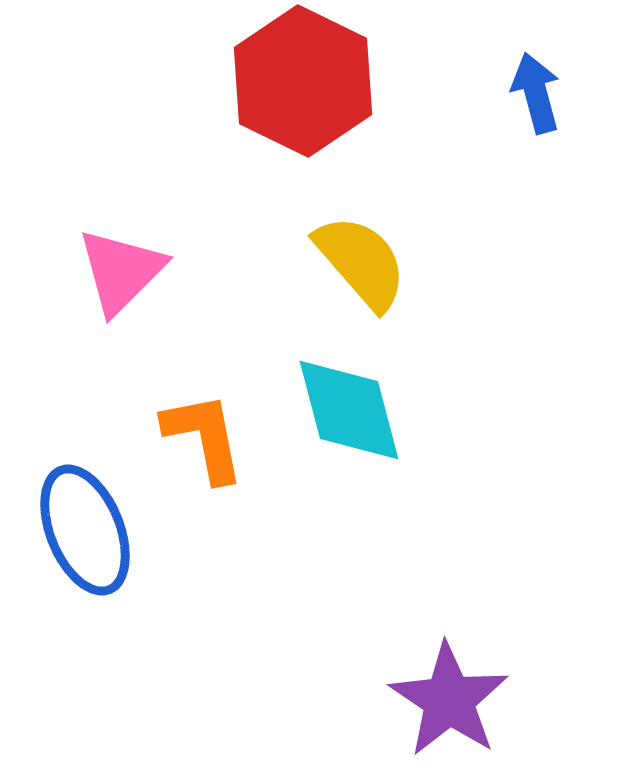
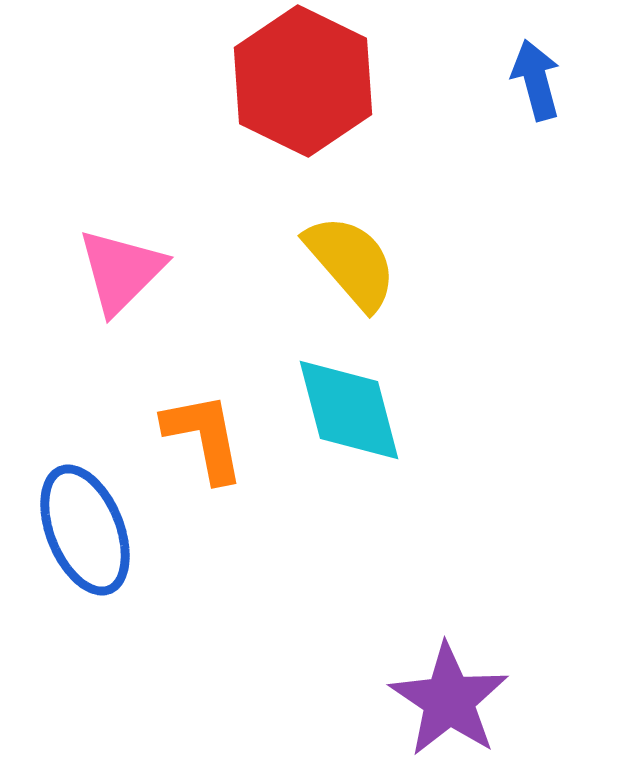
blue arrow: moved 13 px up
yellow semicircle: moved 10 px left
